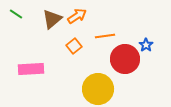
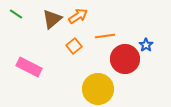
orange arrow: moved 1 px right
pink rectangle: moved 2 px left, 2 px up; rotated 30 degrees clockwise
